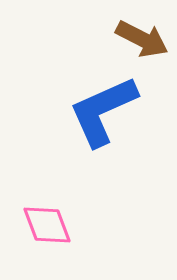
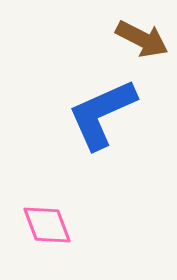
blue L-shape: moved 1 px left, 3 px down
